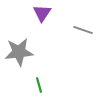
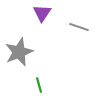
gray line: moved 4 px left, 3 px up
gray star: rotated 16 degrees counterclockwise
